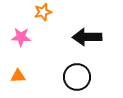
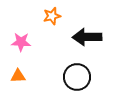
orange star: moved 9 px right, 4 px down
pink star: moved 5 px down
